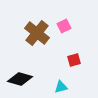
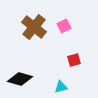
brown cross: moved 3 px left, 6 px up
